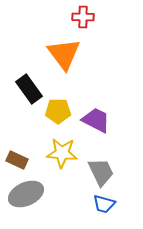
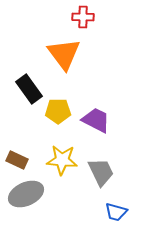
yellow star: moved 7 px down
blue trapezoid: moved 12 px right, 8 px down
